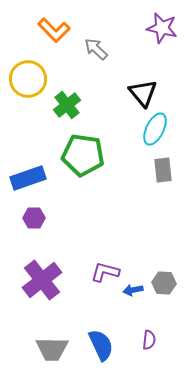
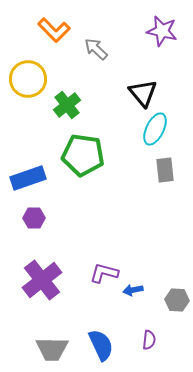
purple star: moved 3 px down
gray rectangle: moved 2 px right
purple L-shape: moved 1 px left, 1 px down
gray hexagon: moved 13 px right, 17 px down
